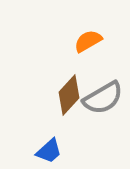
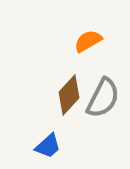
gray semicircle: rotated 33 degrees counterclockwise
blue trapezoid: moved 1 px left, 5 px up
